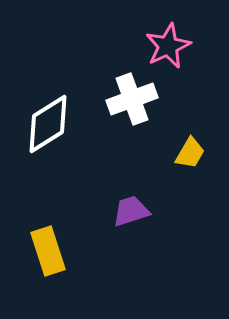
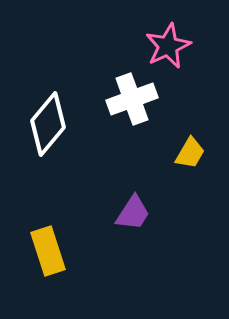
white diamond: rotated 18 degrees counterclockwise
purple trapezoid: moved 2 px right, 2 px down; rotated 141 degrees clockwise
